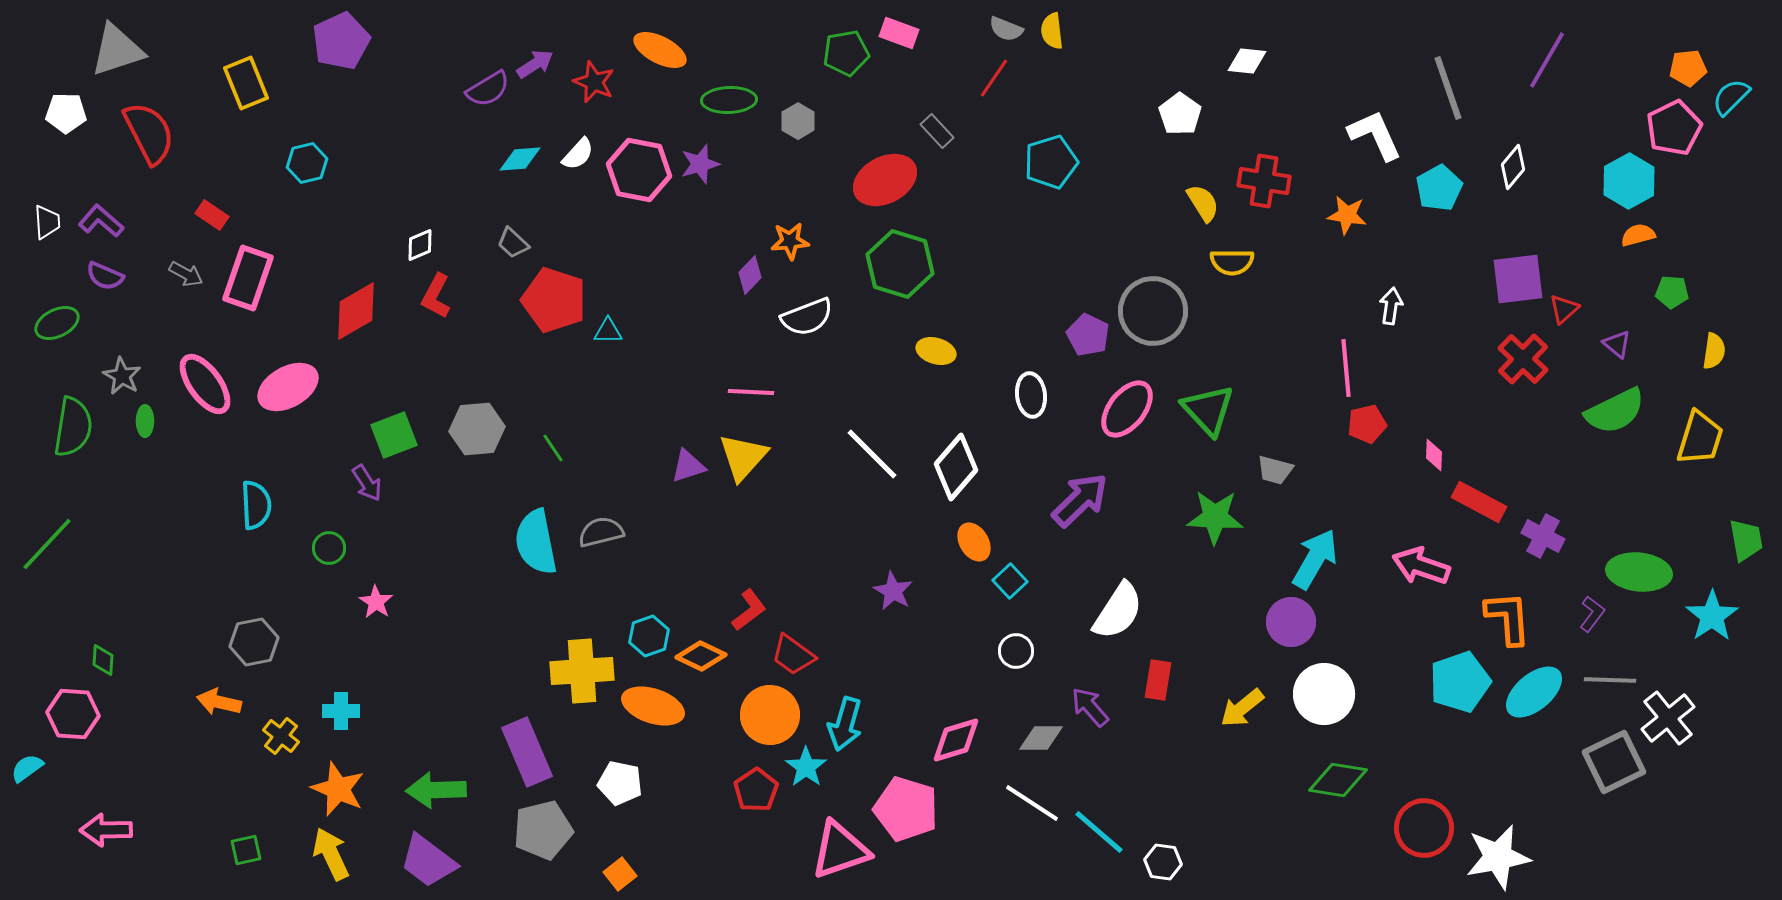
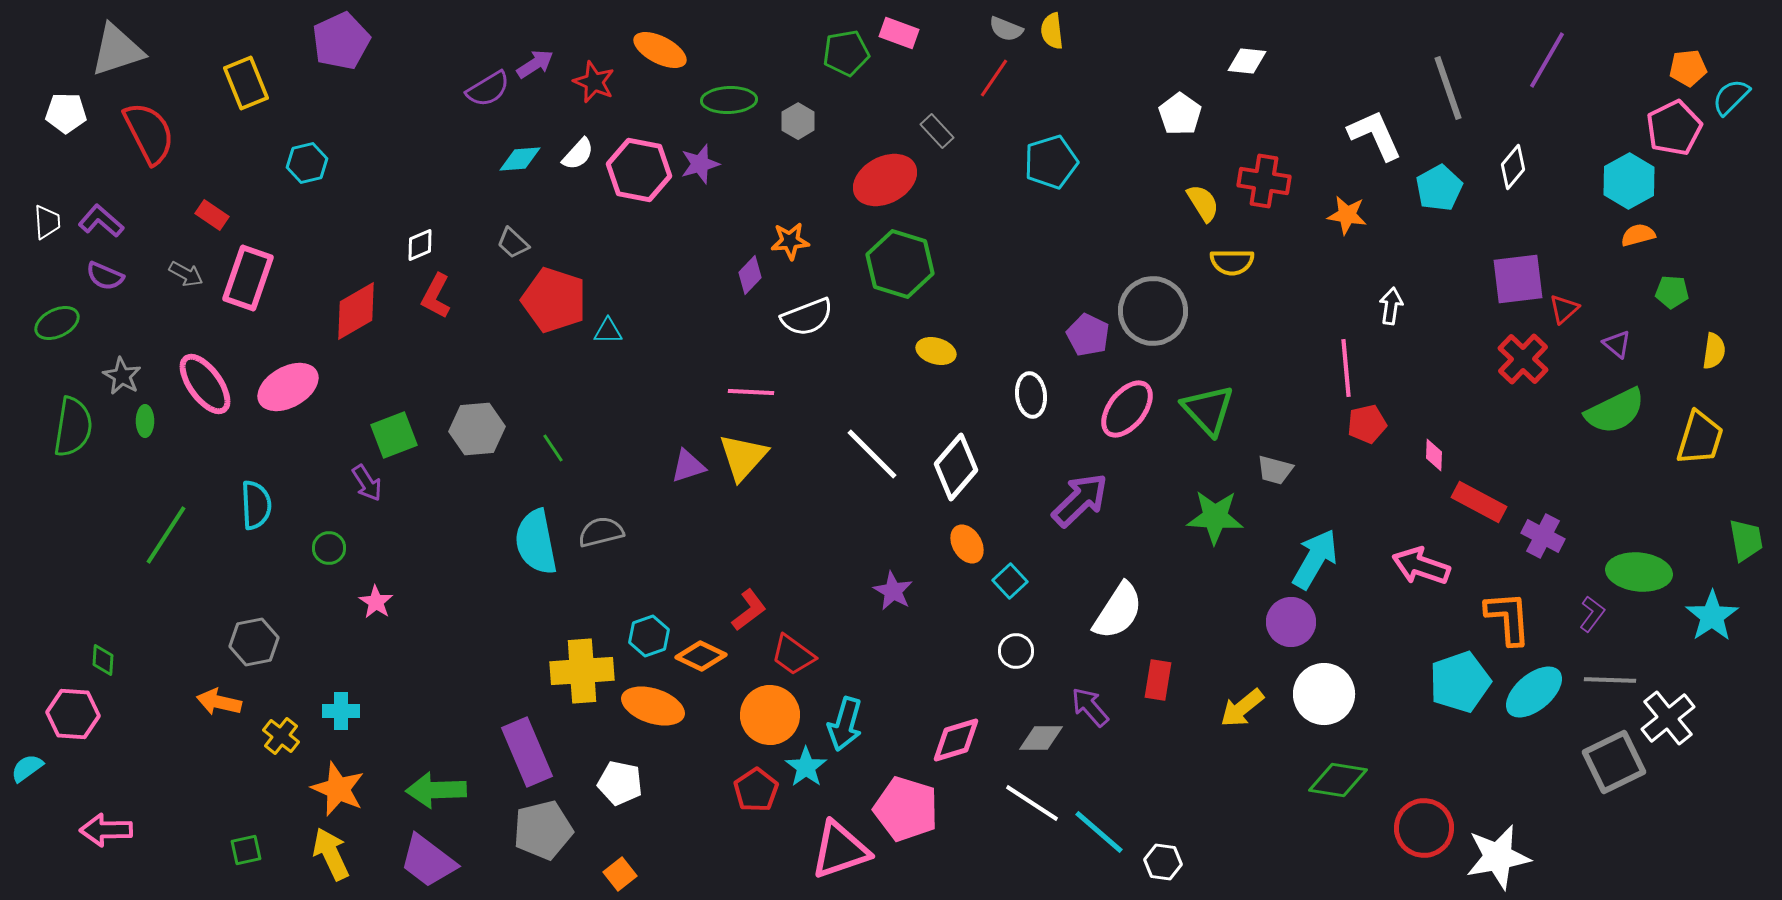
orange ellipse at (974, 542): moved 7 px left, 2 px down
green line at (47, 544): moved 119 px right, 9 px up; rotated 10 degrees counterclockwise
